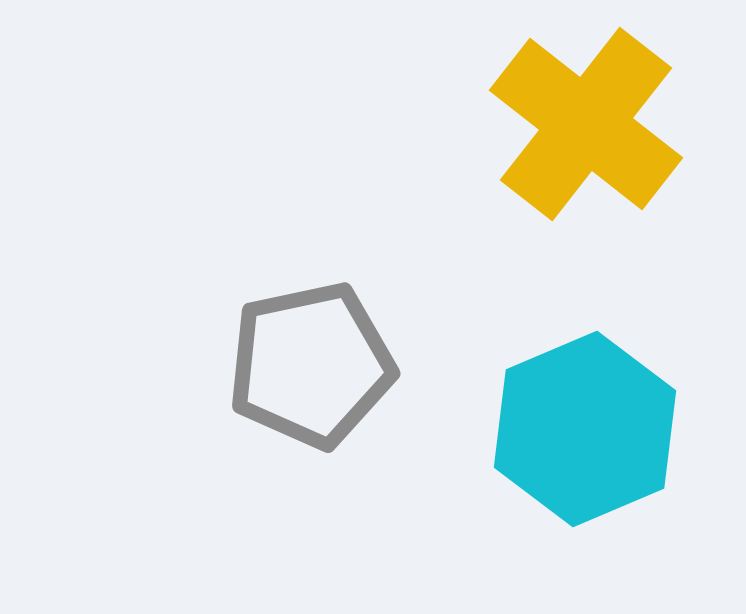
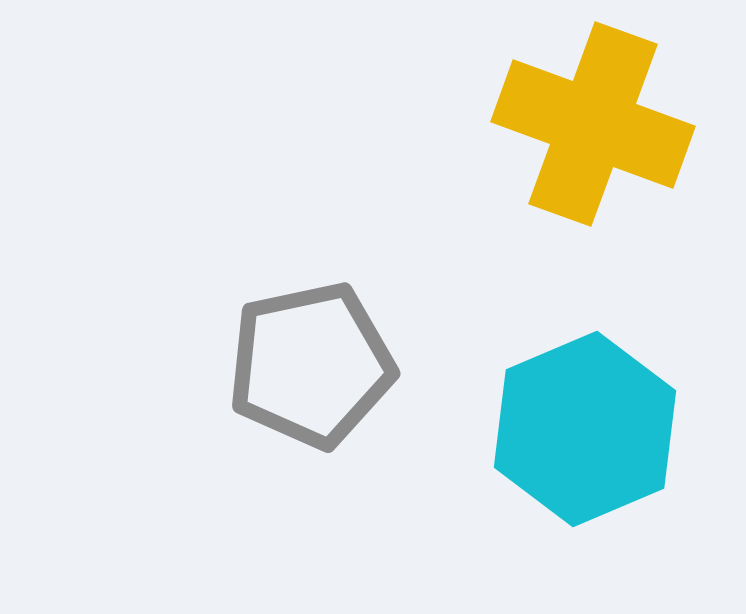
yellow cross: moved 7 px right; rotated 18 degrees counterclockwise
